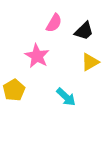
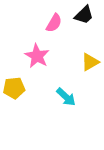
black trapezoid: moved 16 px up
yellow pentagon: moved 2 px up; rotated 25 degrees clockwise
